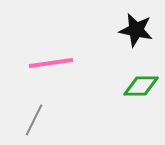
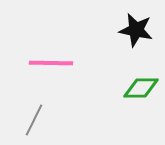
pink line: rotated 9 degrees clockwise
green diamond: moved 2 px down
